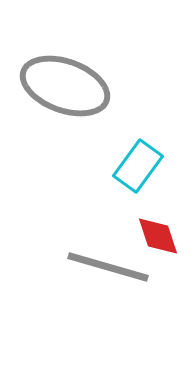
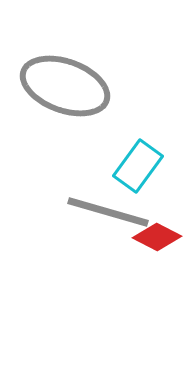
red diamond: moved 1 px left, 1 px down; rotated 45 degrees counterclockwise
gray line: moved 55 px up
